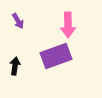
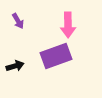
black arrow: rotated 66 degrees clockwise
